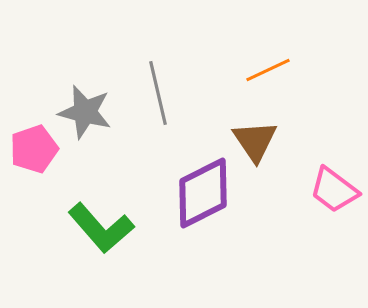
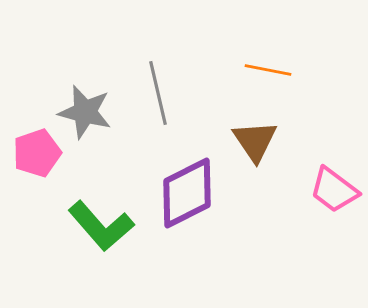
orange line: rotated 36 degrees clockwise
pink pentagon: moved 3 px right, 4 px down
purple diamond: moved 16 px left
green L-shape: moved 2 px up
